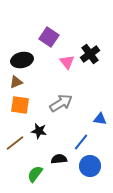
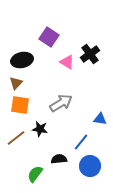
pink triangle: rotated 21 degrees counterclockwise
brown triangle: moved 1 px down; rotated 24 degrees counterclockwise
black star: moved 1 px right, 2 px up
brown line: moved 1 px right, 5 px up
